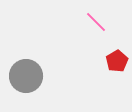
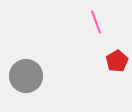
pink line: rotated 25 degrees clockwise
